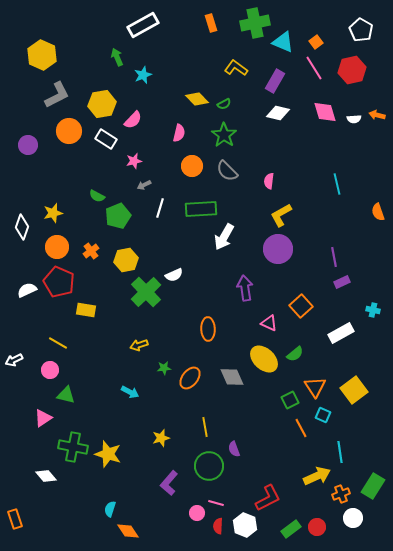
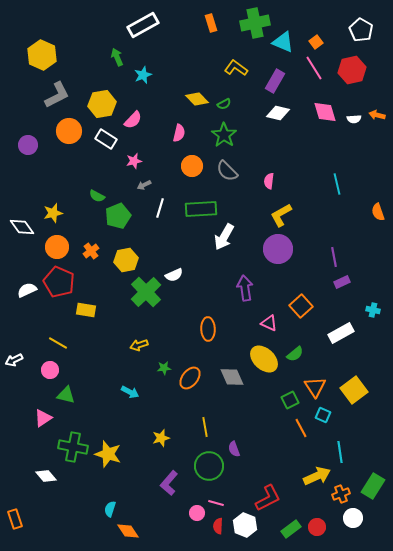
white diamond at (22, 227): rotated 55 degrees counterclockwise
